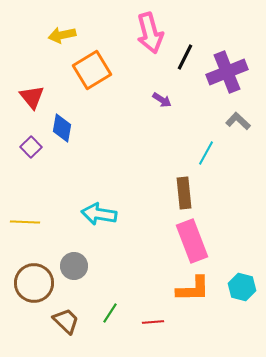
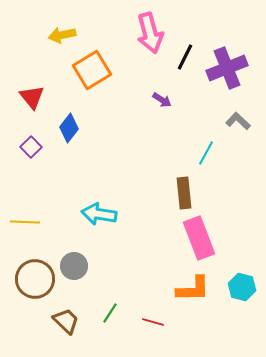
purple cross: moved 4 px up
blue diamond: moved 7 px right; rotated 28 degrees clockwise
pink rectangle: moved 7 px right, 3 px up
brown circle: moved 1 px right, 4 px up
red line: rotated 20 degrees clockwise
